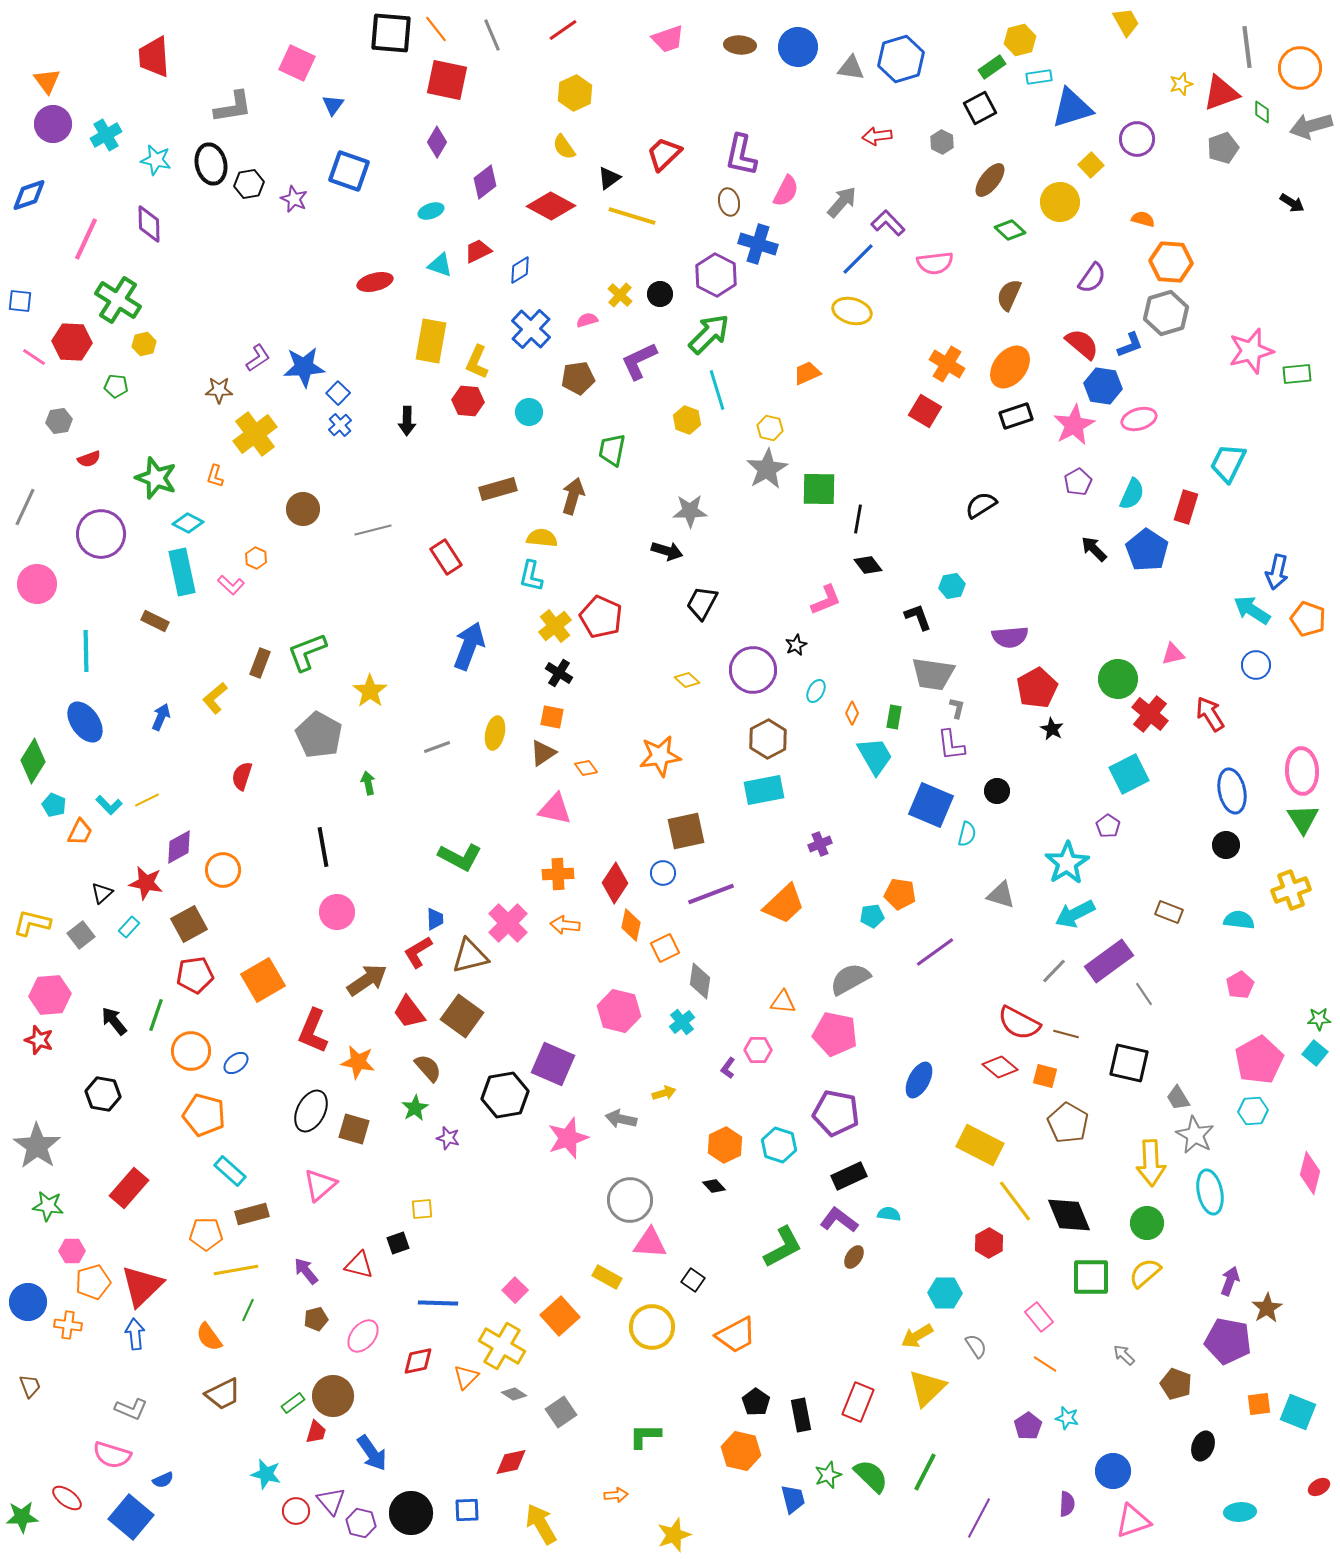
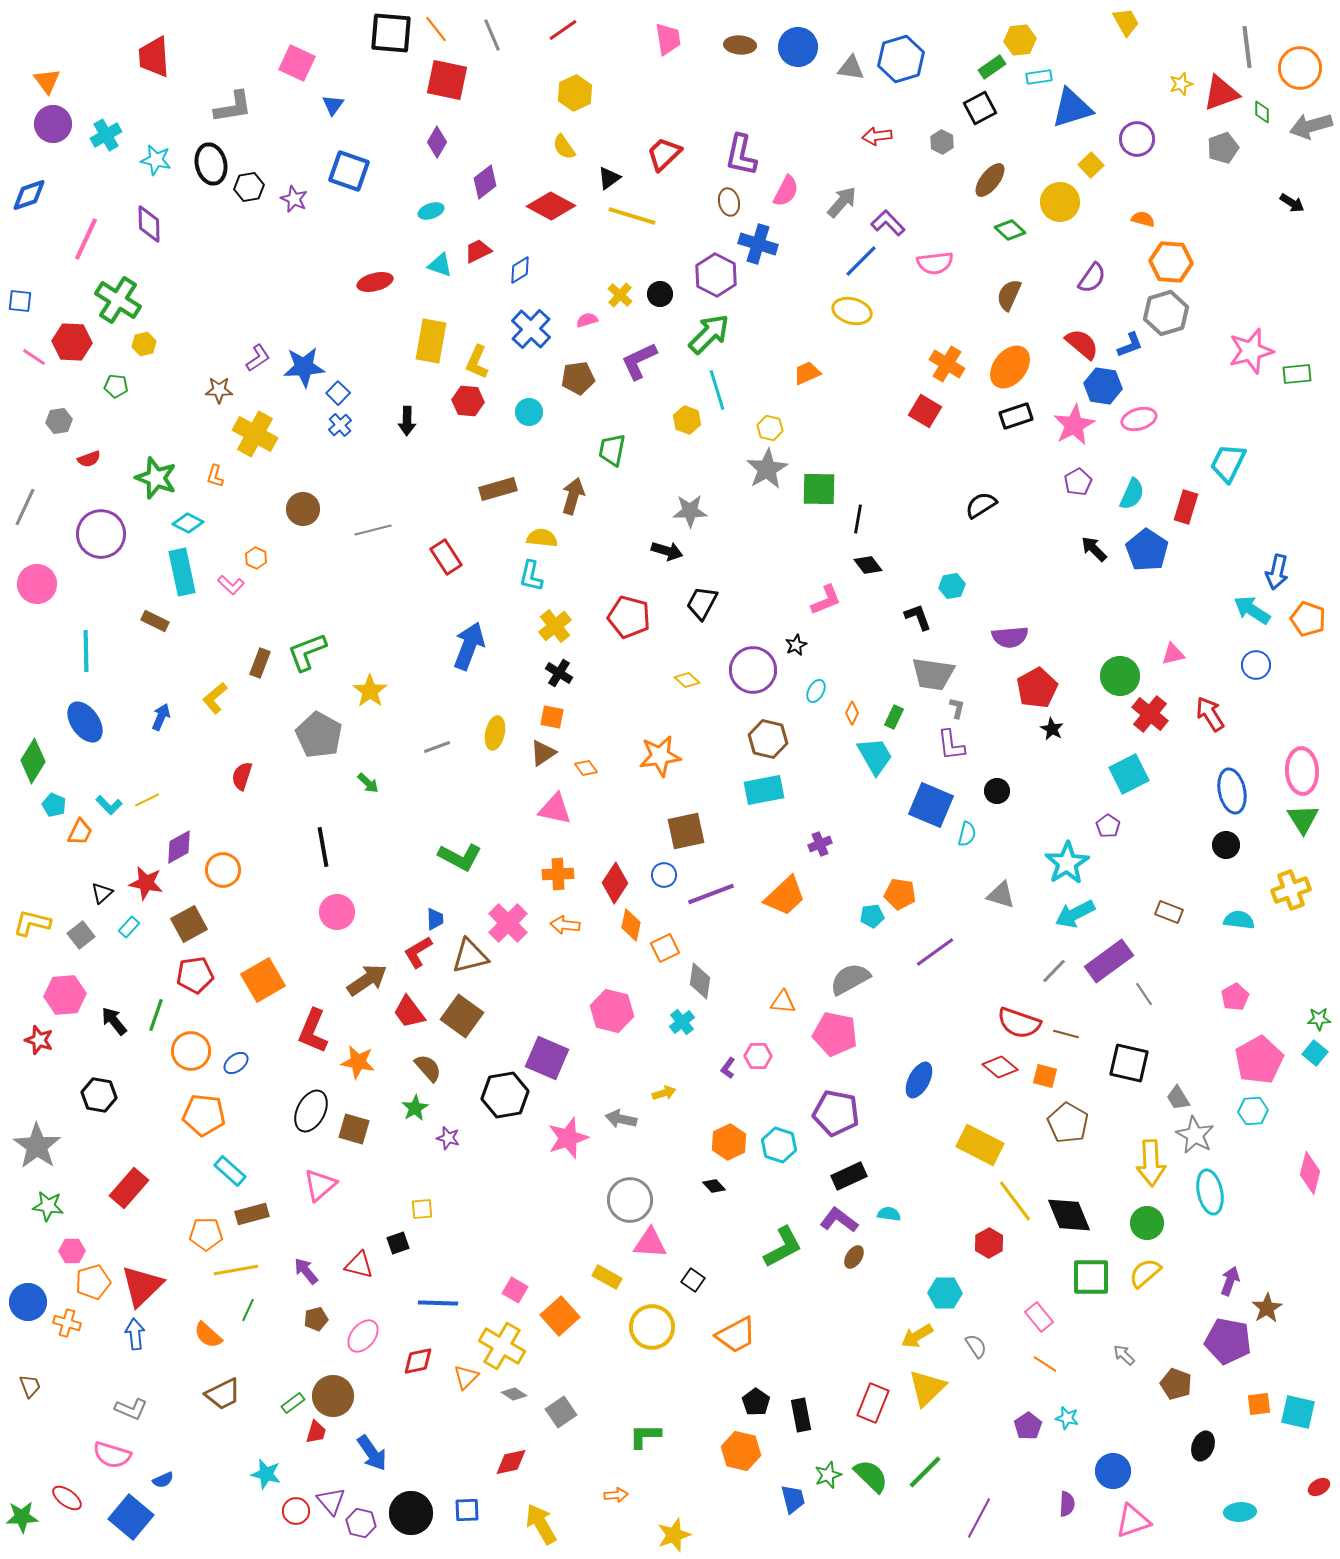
pink trapezoid at (668, 39): rotated 80 degrees counterclockwise
yellow hexagon at (1020, 40): rotated 8 degrees clockwise
black hexagon at (249, 184): moved 3 px down
blue line at (858, 259): moved 3 px right, 2 px down
yellow cross at (255, 434): rotated 24 degrees counterclockwise
red pentagon at (601, 617): moved 28 px right; rotated 9 degrees counterclockwise
green circle at (1118, 679): moved 2 px right, 3 px up
green rectangle at (894, 717): rotated 15 degrees clockwise
brown hexagon at (768, 739): rotated 18 degrees counterclockwise
green arrow at (368, 783): rotated 145 degrees clockwise
blue circle at (663, 873): moved 1 px right, 2 px down
orange trapezoid at (784, 904): moved 1 px right, 8 px up
pink pentagon at (1240, 985): moved 5 px left, 12 px down
pink hexagon at (50, 995): moved 15 px right
pink hexagon at (619, 1011): moved 7 px left
red semicircle at (1019, 1023): rotated 9 degrees counterclockwise
pink hexagon at (758, 1050): moved 6 px down
purple square at (553, 1064): moved 6 px left, 6 px up
black hexagon at (103, 1094): moved 4 px left, 1 px down
orange pentagon at (204, 1115): rotated 9 degrees counterclockwise
orange hexagon at (725, 1145): moved 4 px right, 3 px up
pink square at (515, 1290): rotated 15 degrees counterclockwise
orange cross at (68, 1325): moved 1 px left, 2 px up; rotated 8 degrees clockwise
orange semicircle at (209, 1337): moved 1 px left, 2 px up; rotated 12 degrees counterclockwise
red rectangle at (858, 1402): moved 15 px right, 1 px down
cyan square at (1298, 1412): rotated 9 degrees counterclockwise
green line at (925, 1472): rotated 18 degrees clockwise
